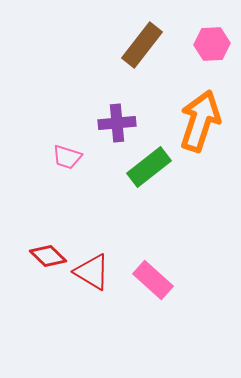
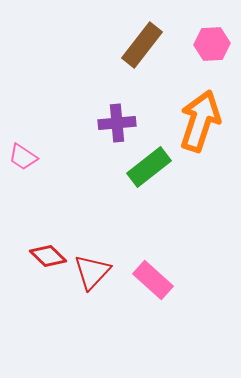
pink trapezoid: moved 44 px left; rotated 16 degrees clockwise
red triangle: rotated 42 degrees clockwise
